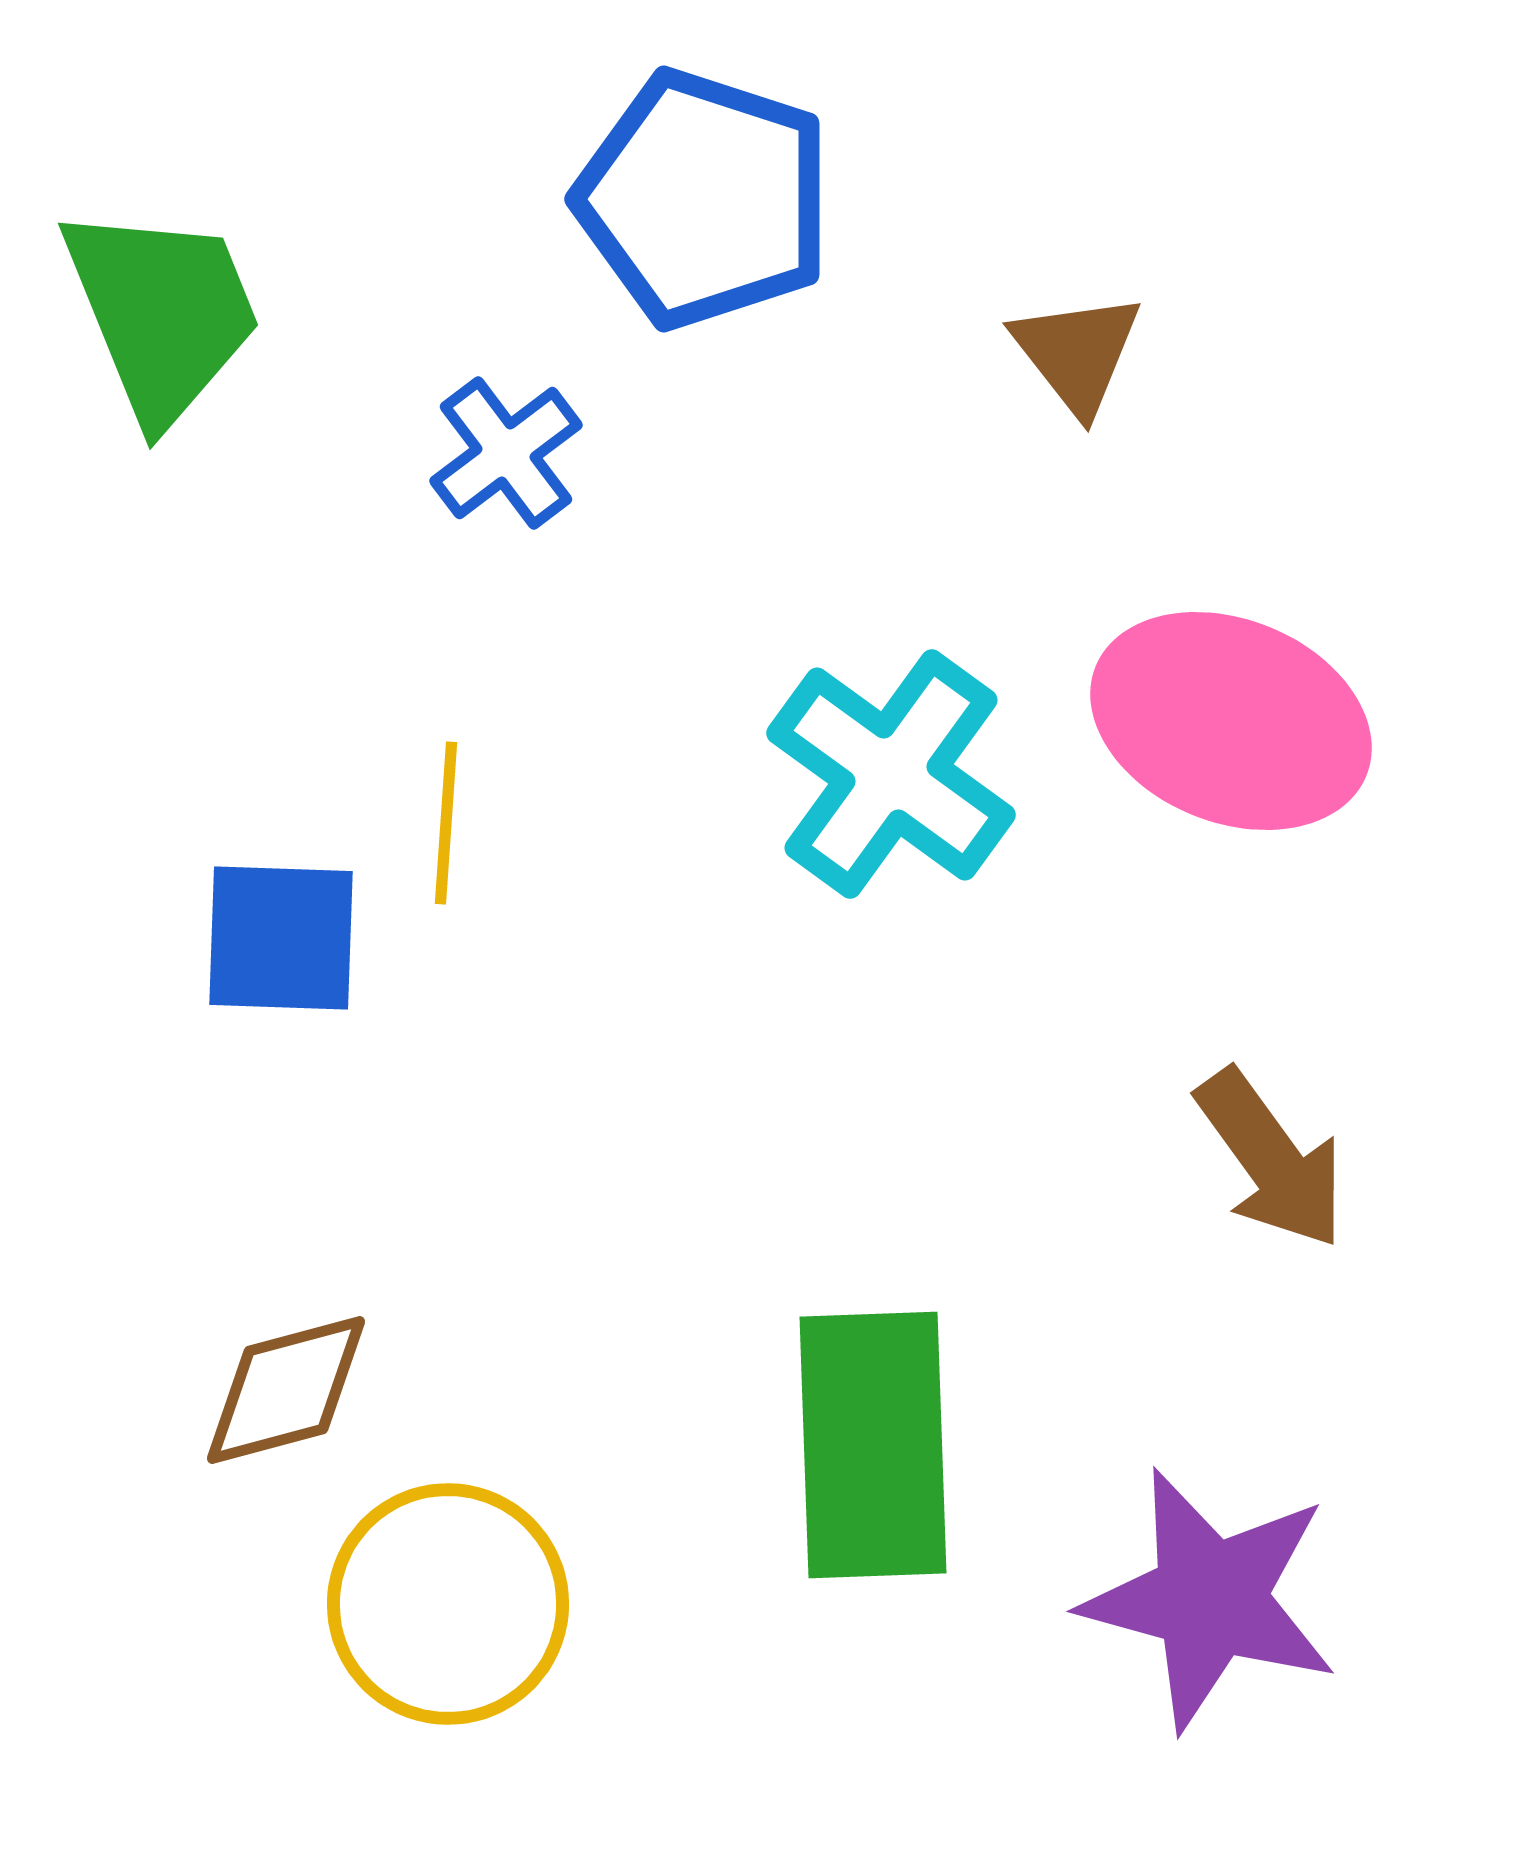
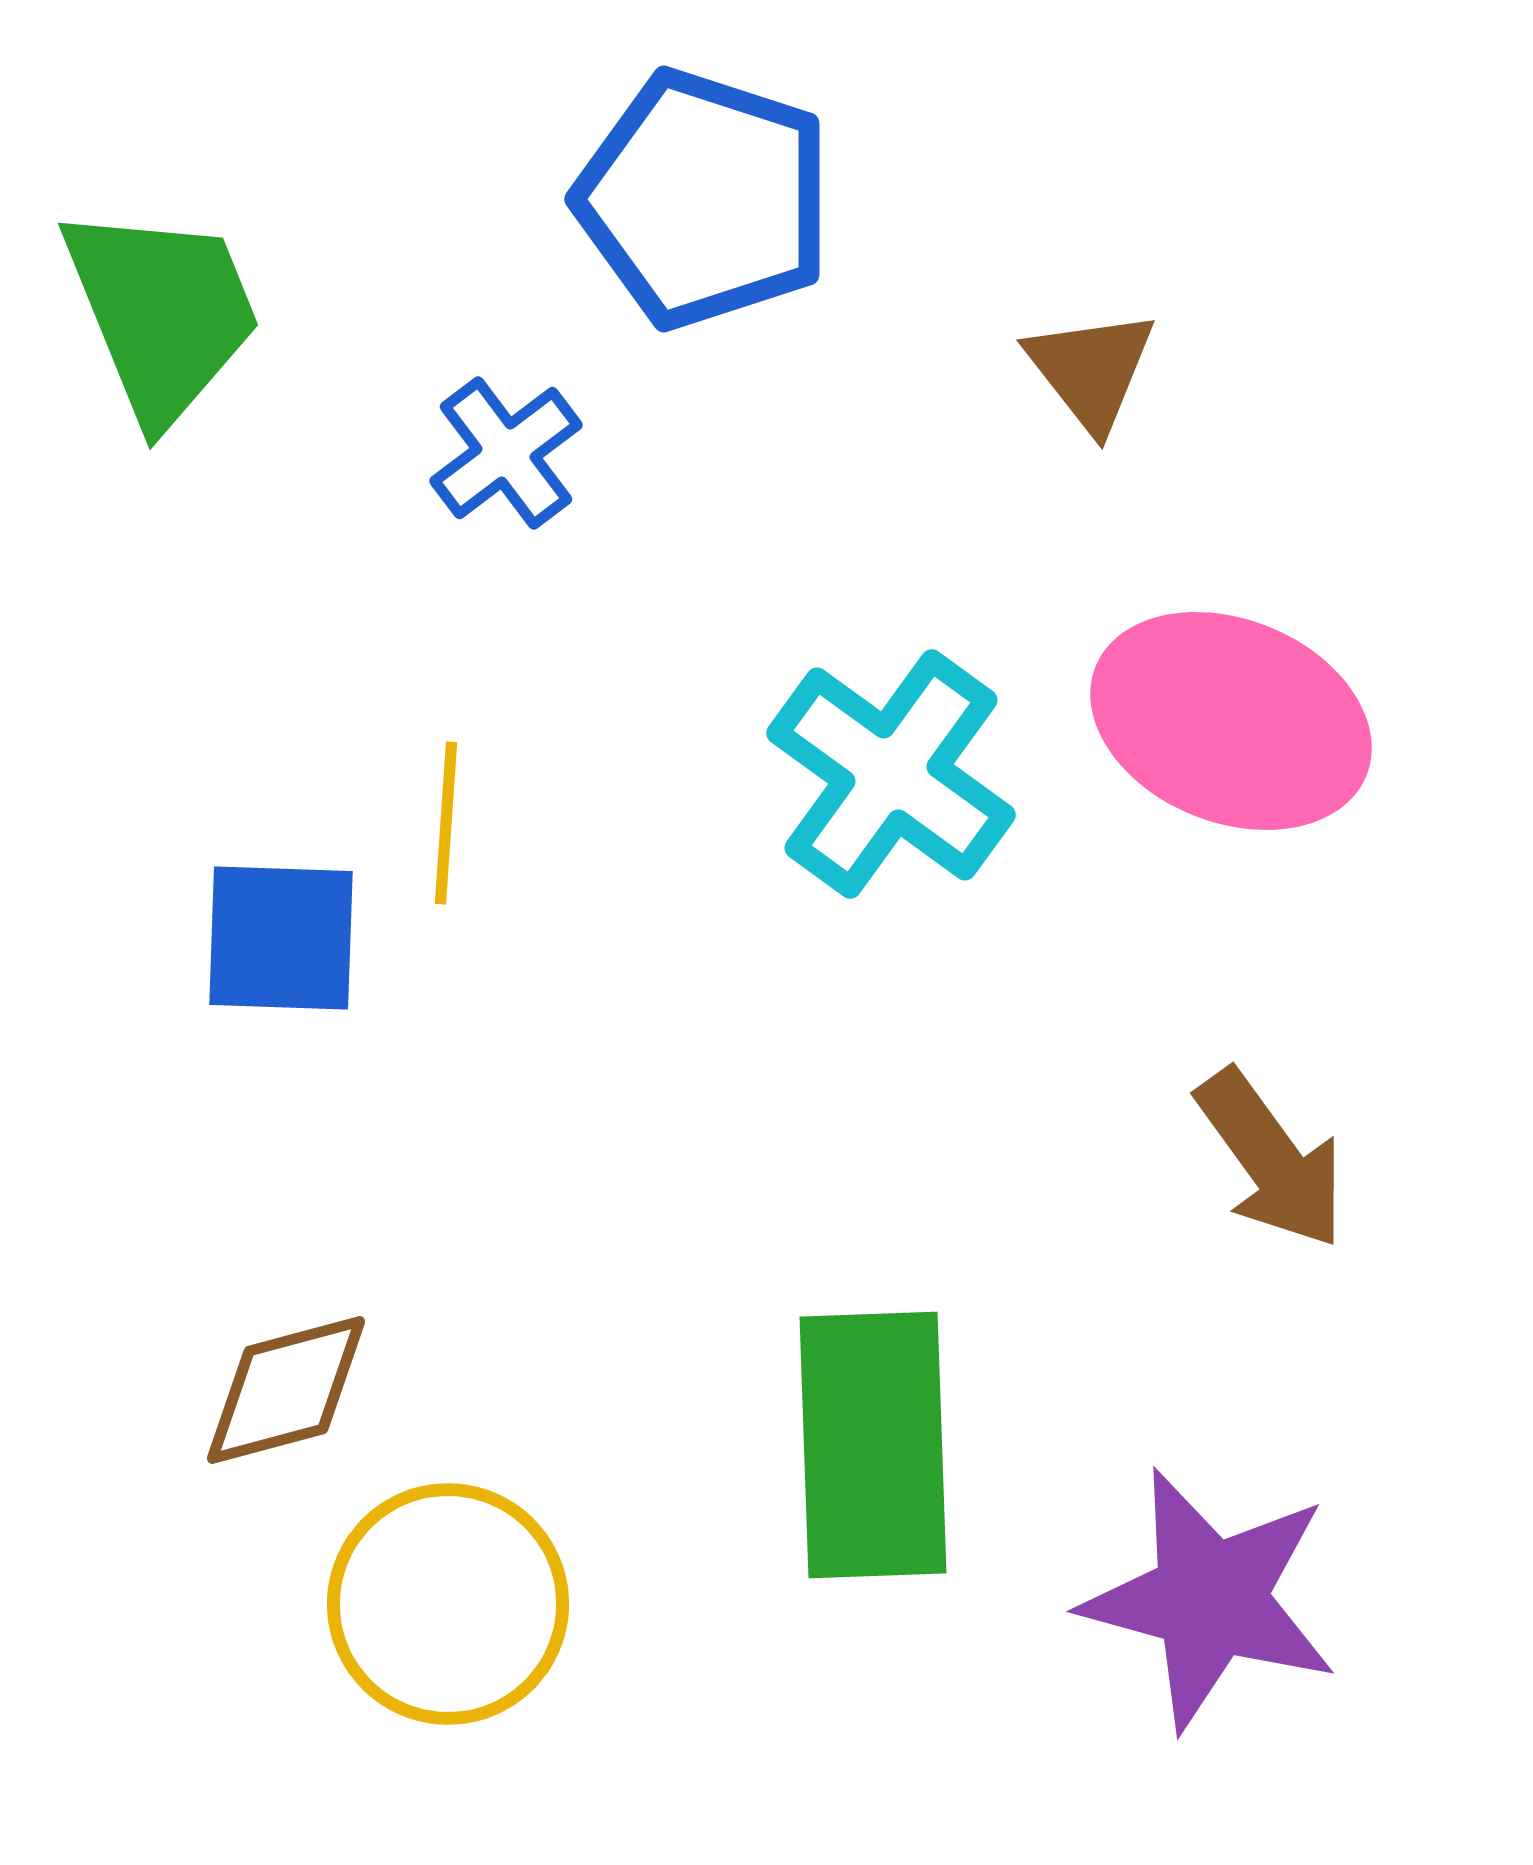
brown triangle: moved 14 px right, 17 px down
